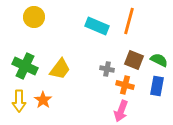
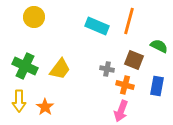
green semicircle: moved 14 px up
orange star: moved 2 px right, 7 px down
